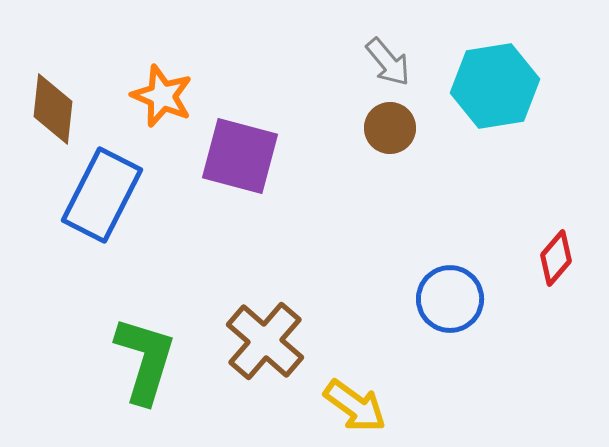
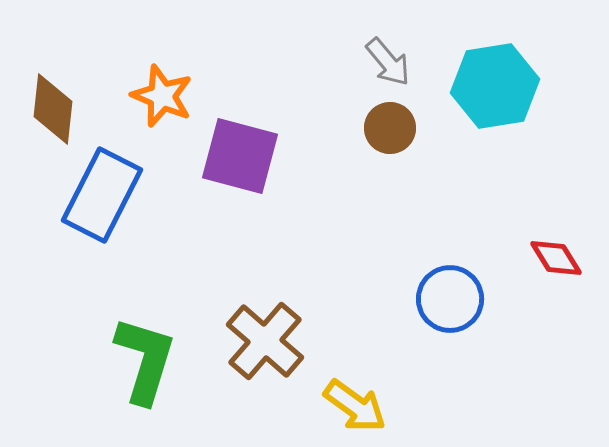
red diamond: rotated 72 degrees counterclockwise
